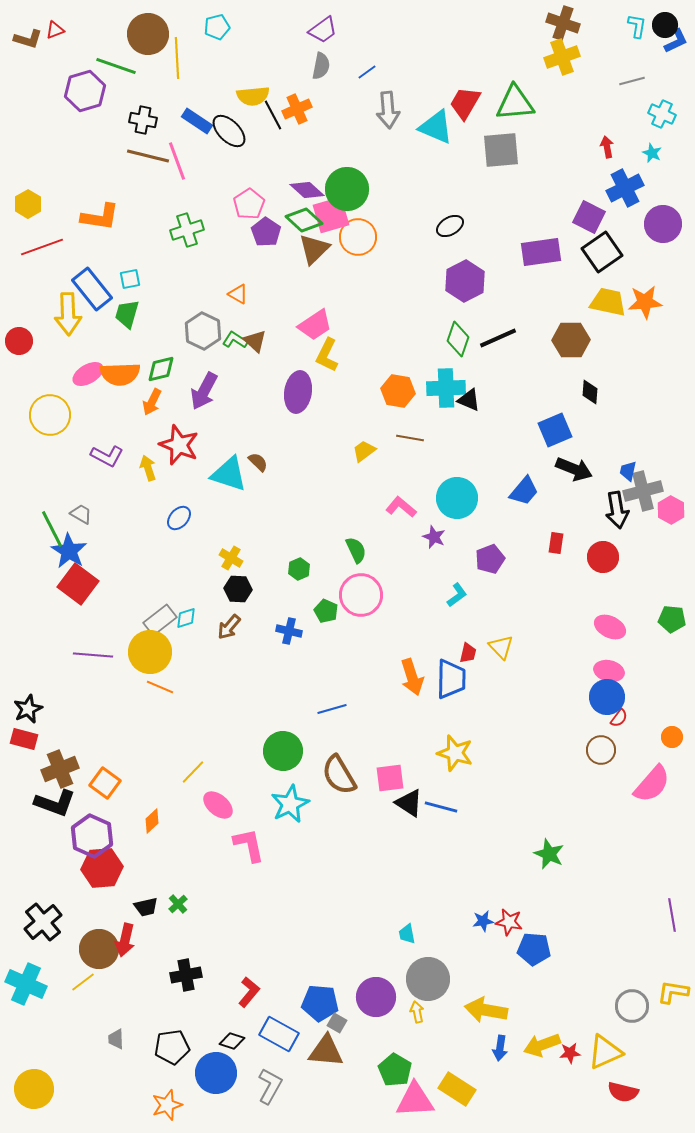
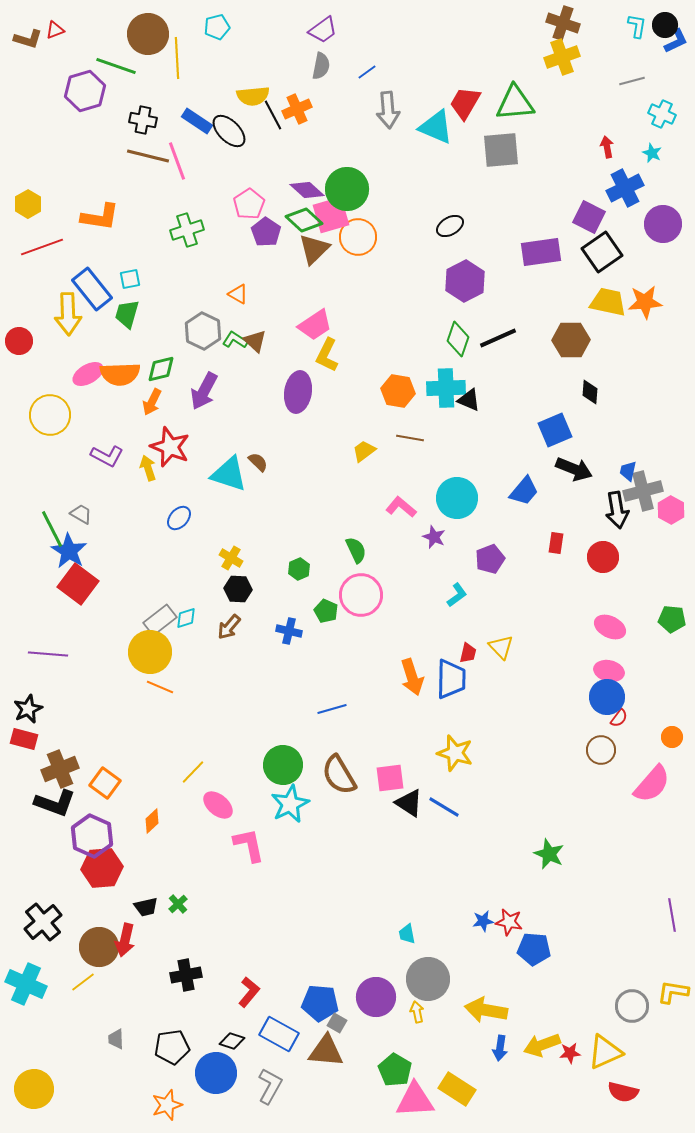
red star at (179, 445): moved 9 px left, 2 px down
purple line at (93, 655): moved 45 px left, 1 px up
green circle at (283, 751): moved 14 px down
blue line at (441, 807): moved 3 px right; rotated 16 degrees clockwise
brown circle at (99, 949): moved 2 px up
